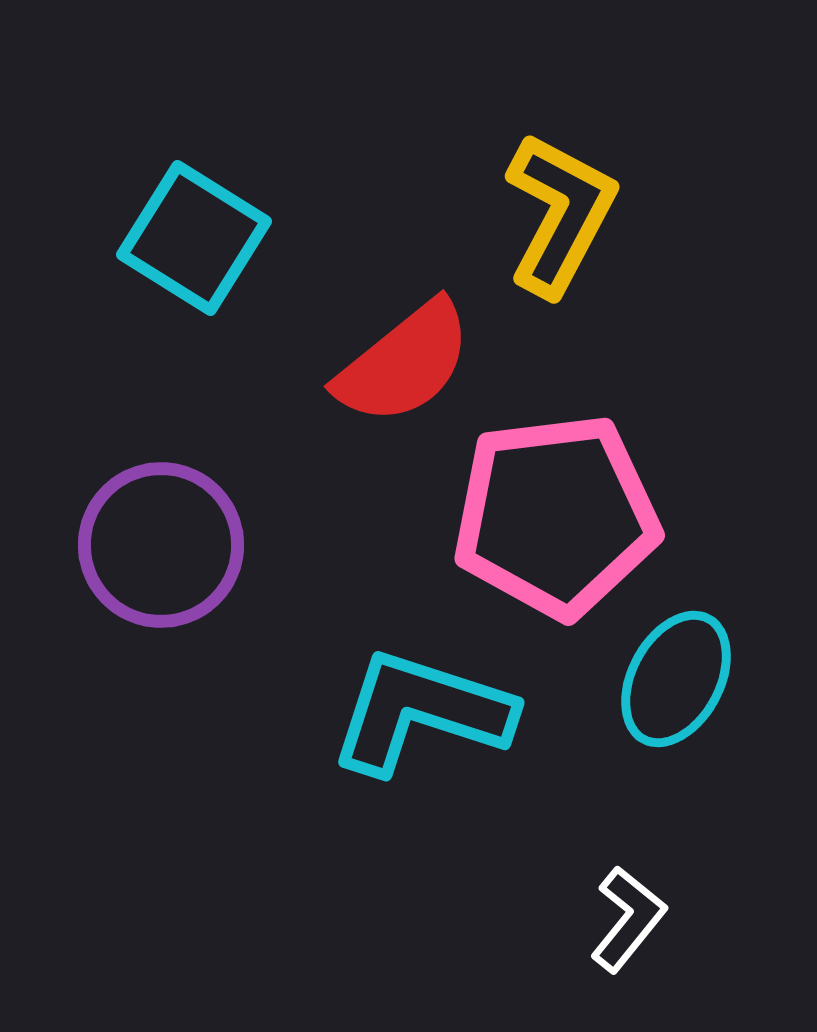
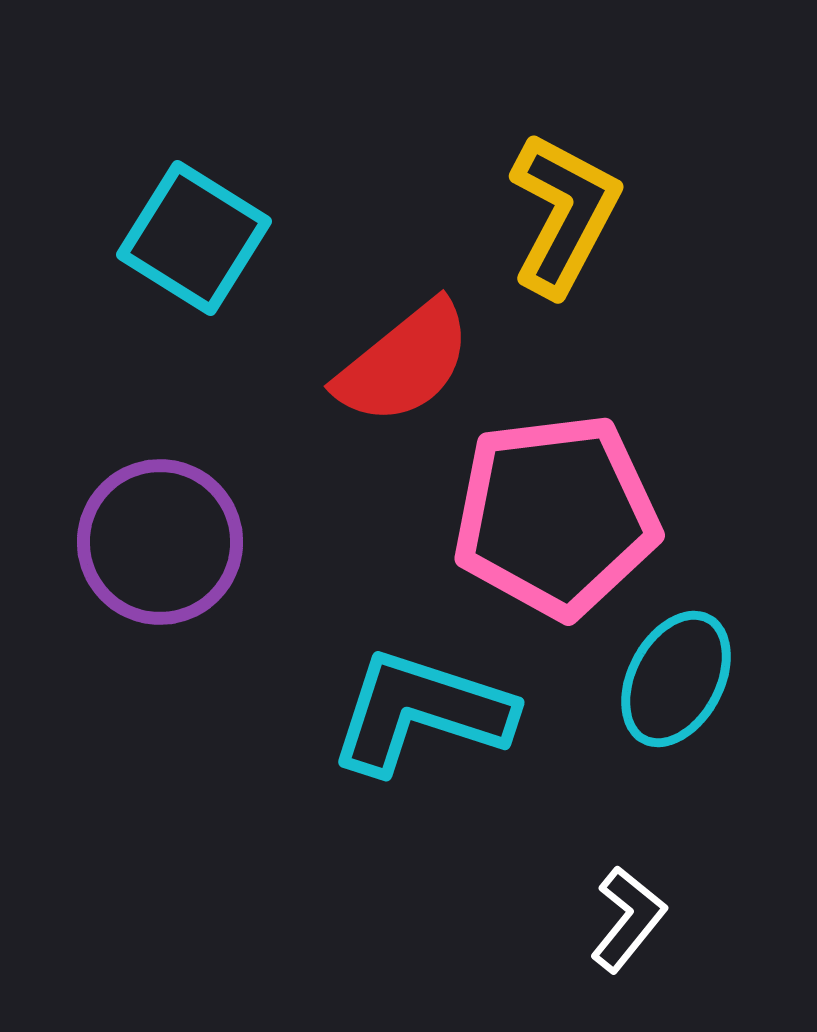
yellow L-shape: moved 4 px right
purple circle: moved 1 px left, 3 px up
